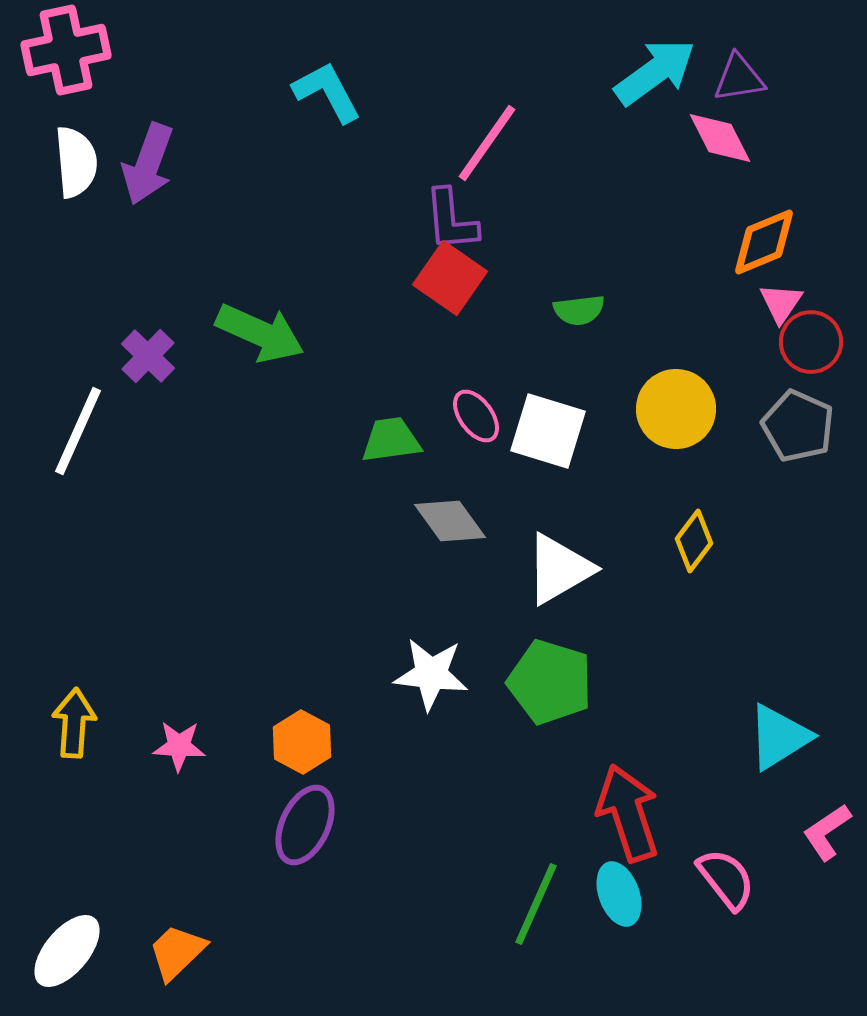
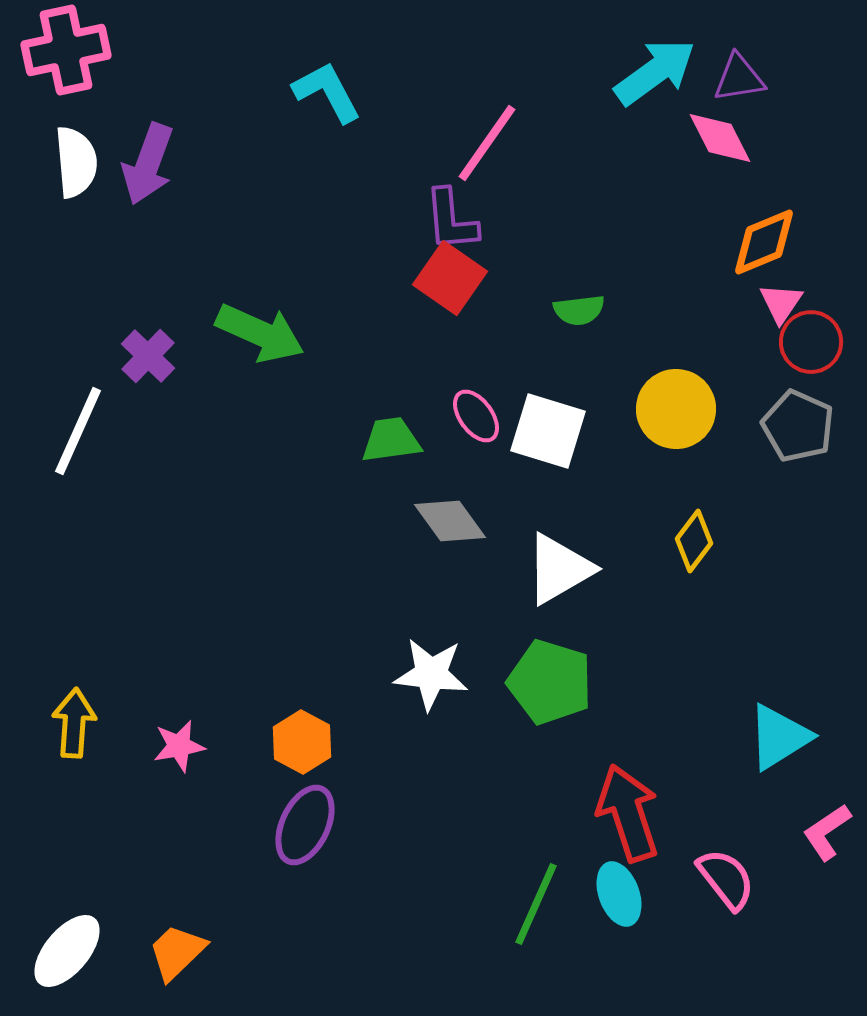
pink star: rotated 14 degrees counterclockwise
